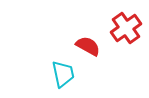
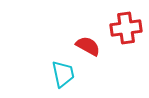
red cross: rotated 28 degrees clockwise
